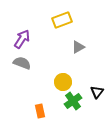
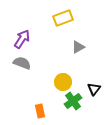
yellow rectangle: moved 1 px right, 2 px up
black triangle: moved 3 px left, 3 px up
